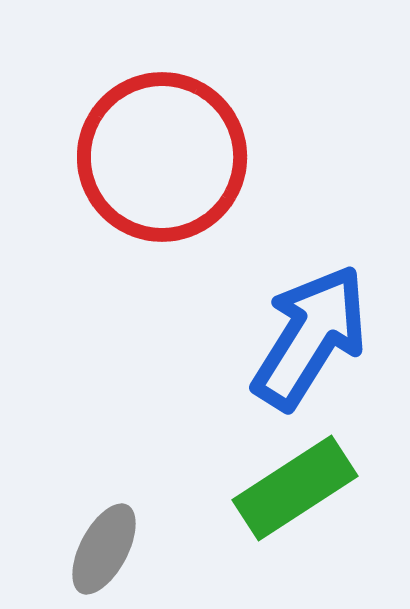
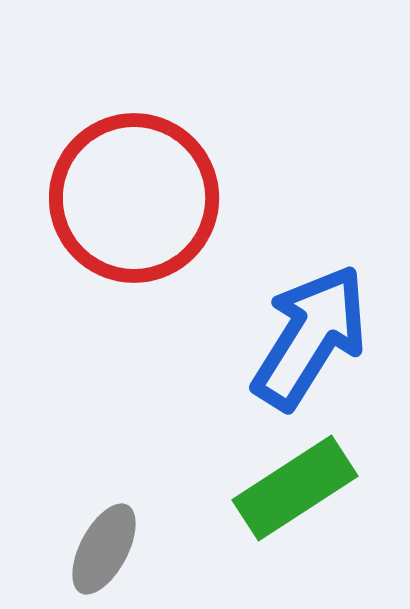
red circle: moved 28 px left, 41 px down
